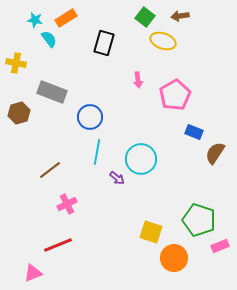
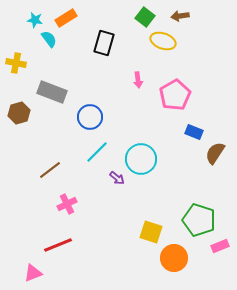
cyan line: rotated 35 degrees clockwise
